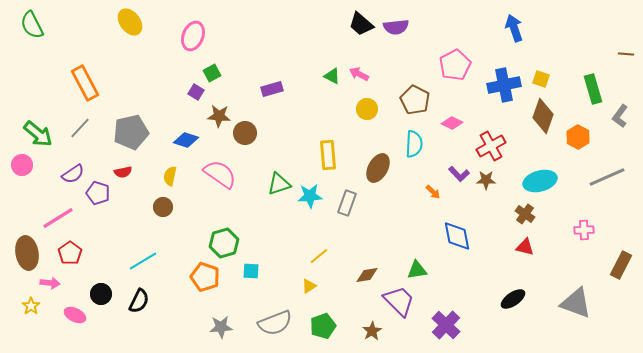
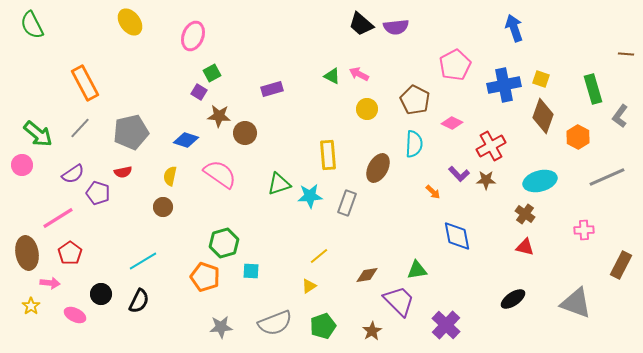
purple square at (196, 92): moved 3 px right
